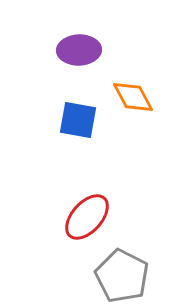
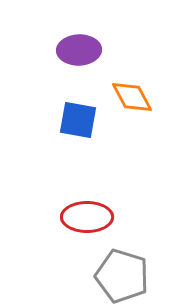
orange diamond: moved 1 px left
red ellipse: rotated 48 degrees clockwise
gray pentagon: rotated 10 degrees counterclockwise
